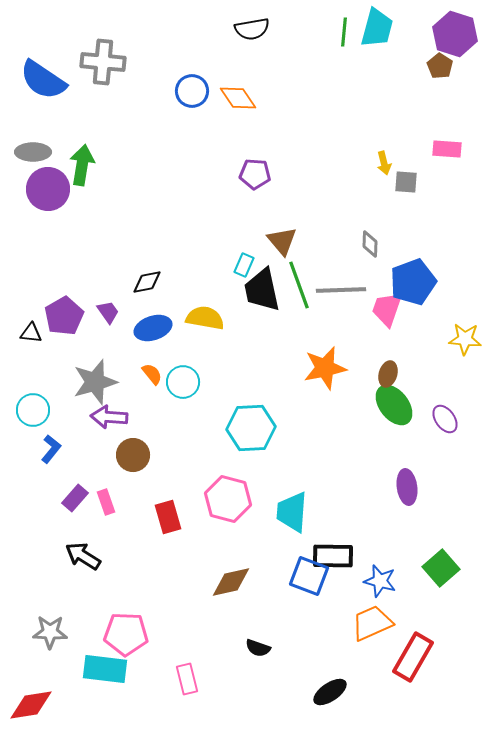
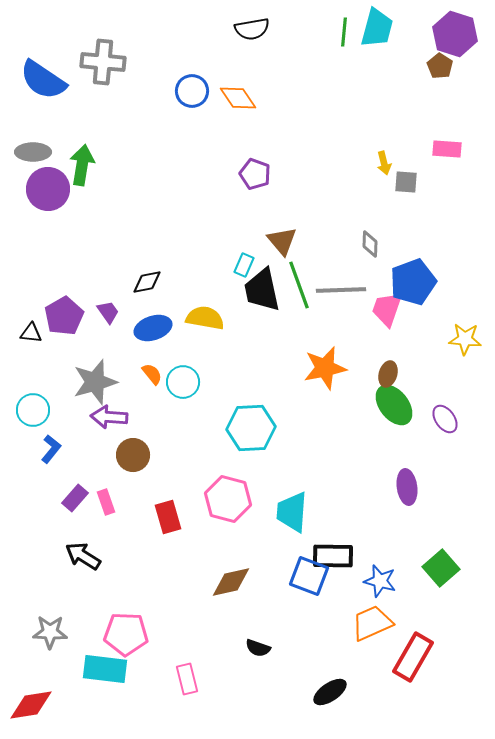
purple pentagon at (255, 174): rotated 16 degrees clockwise
